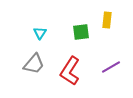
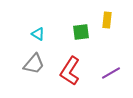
cyan triangle: moved 2 px left, 1 px down; rotated 32 degrees counterclockwise
purple line: moved 6 px down
